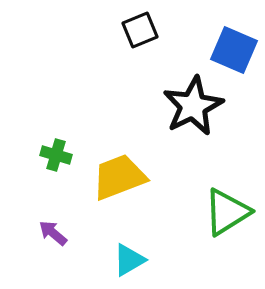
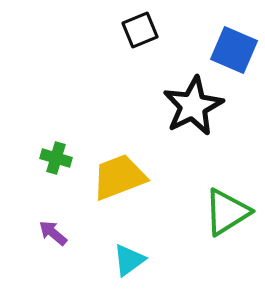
green cross: moved 3 px down
cyan triangle: rotated 6 degrees counterclockwise
